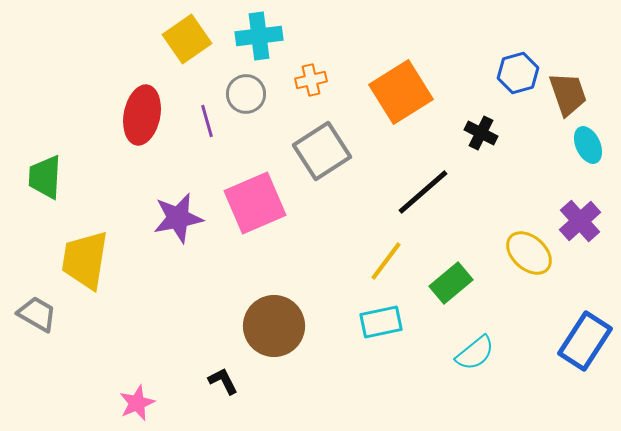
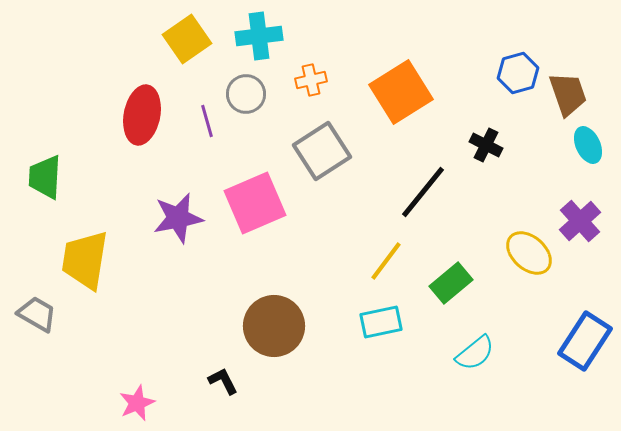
black cross: moved 5 px right, 12 px down
black line: rotated 10 degrees counterclockwise
